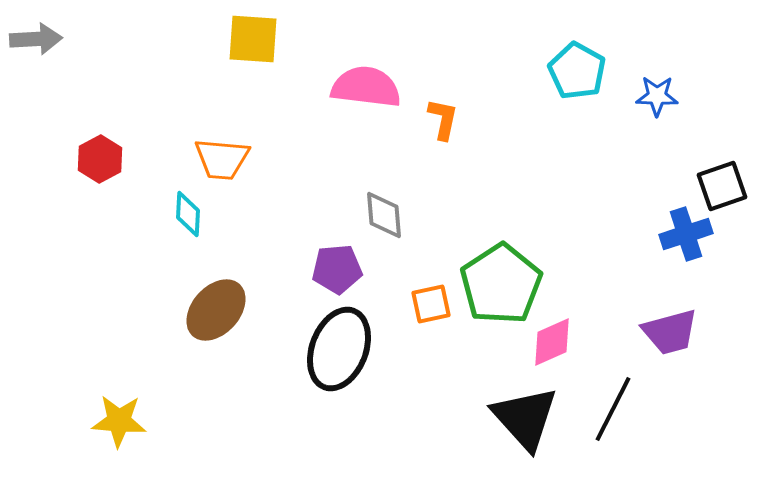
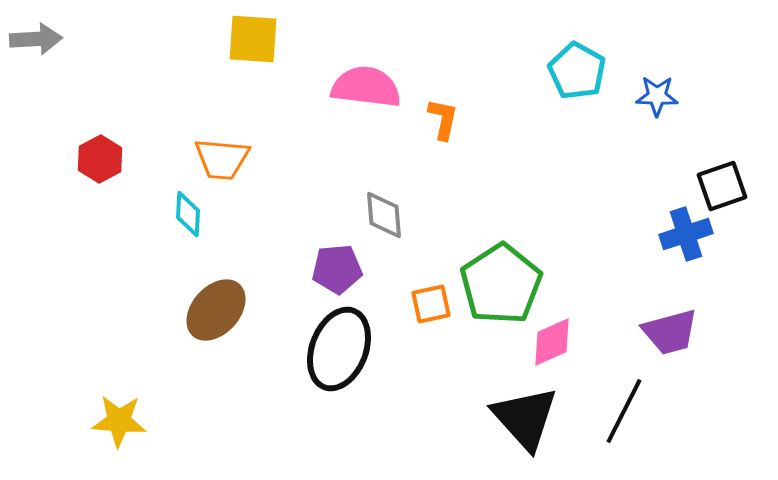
black line: moved 11 px right, 2 px down
